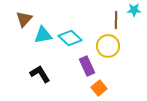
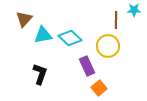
black L-shape: rotated 50 degrees clockwise
